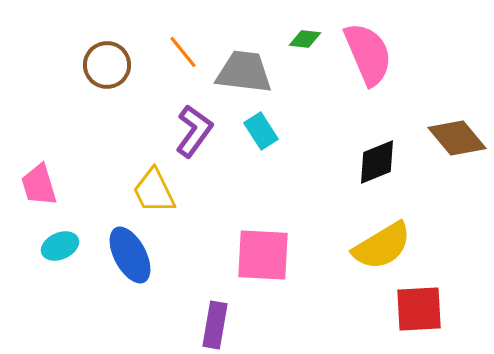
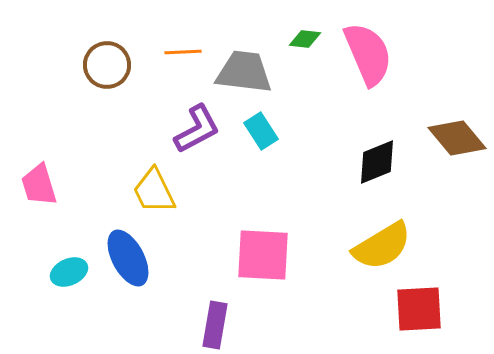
orange line: rotated 54 degrees counterclockwise
purple L-shape: moved 3 px right, 2 px up; rotated 26 degrees clockwise
cyan ellipse: moved 9 px right, 26 px down
blue ellipse: moved 2 px left, 3 px down
